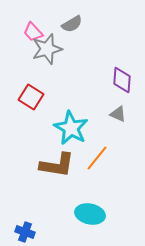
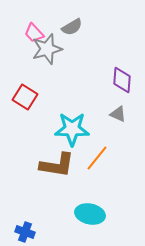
gray semicircle: moved 3 px down
pink trapezoid: moved 1 px right, 1 px down
red square: moved 6 px left
cyan star: moved 1 px right, 1 px down; rotated 28 degrees counterclockwise
